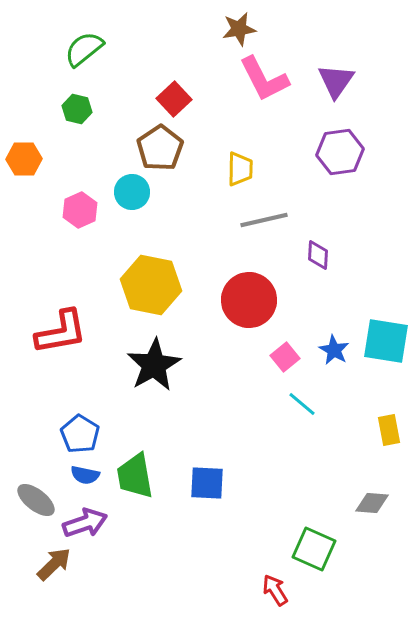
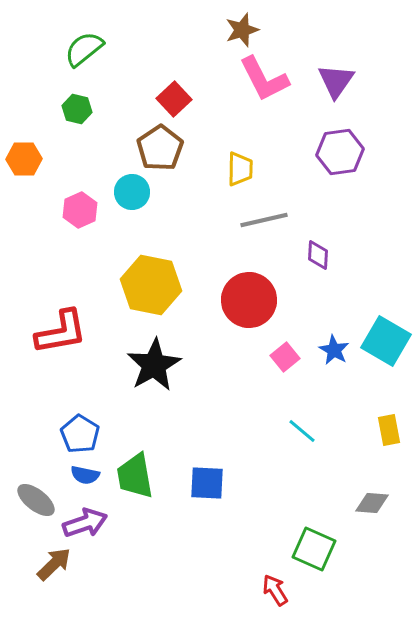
brown star: moved 3 px right, 1 px down; rotated 8 degrees counterclockwise
cyan square: rotated 21 degrees clockwise
cyan line: moved 27 px down
